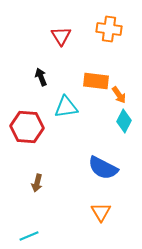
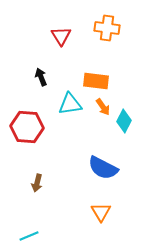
orange cross: moved 2 px left, 1 px up
orange arrow: moved 16 px left, 12 px down
cyan triangle: moved 4 px right, 3 px up
